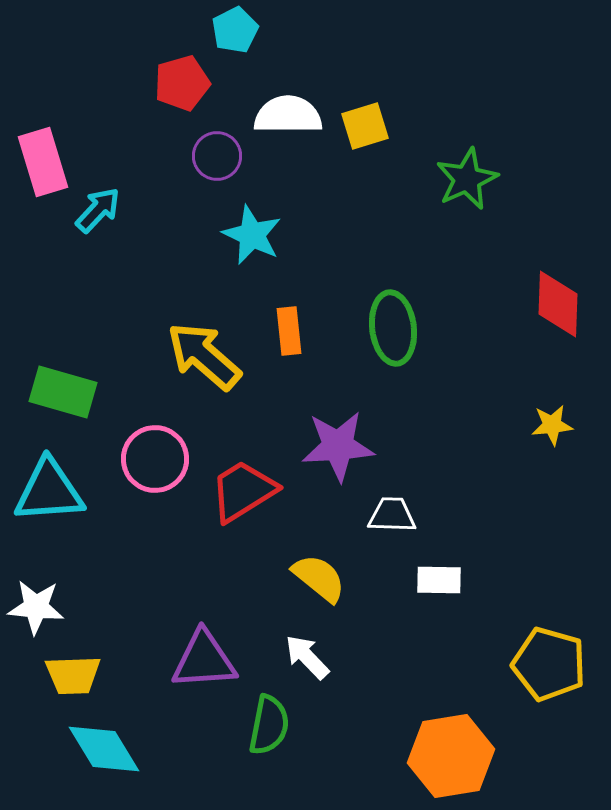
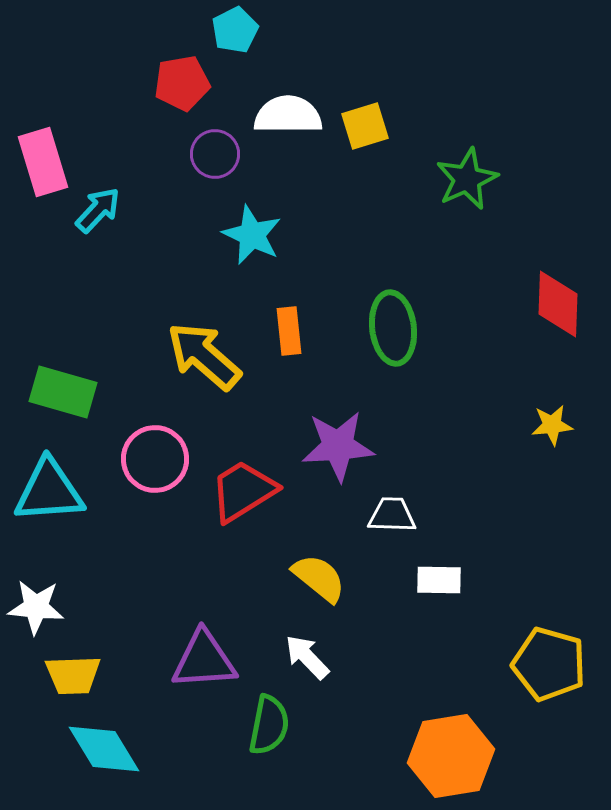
red pentagon: rotated 6 degrees clockwise
purple circle: moved 2 px left, 2 px up
